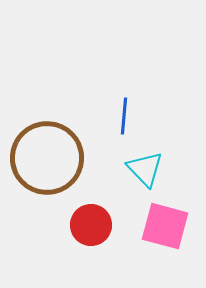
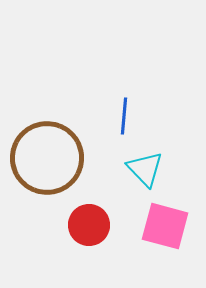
red circle: moved 2 px left
